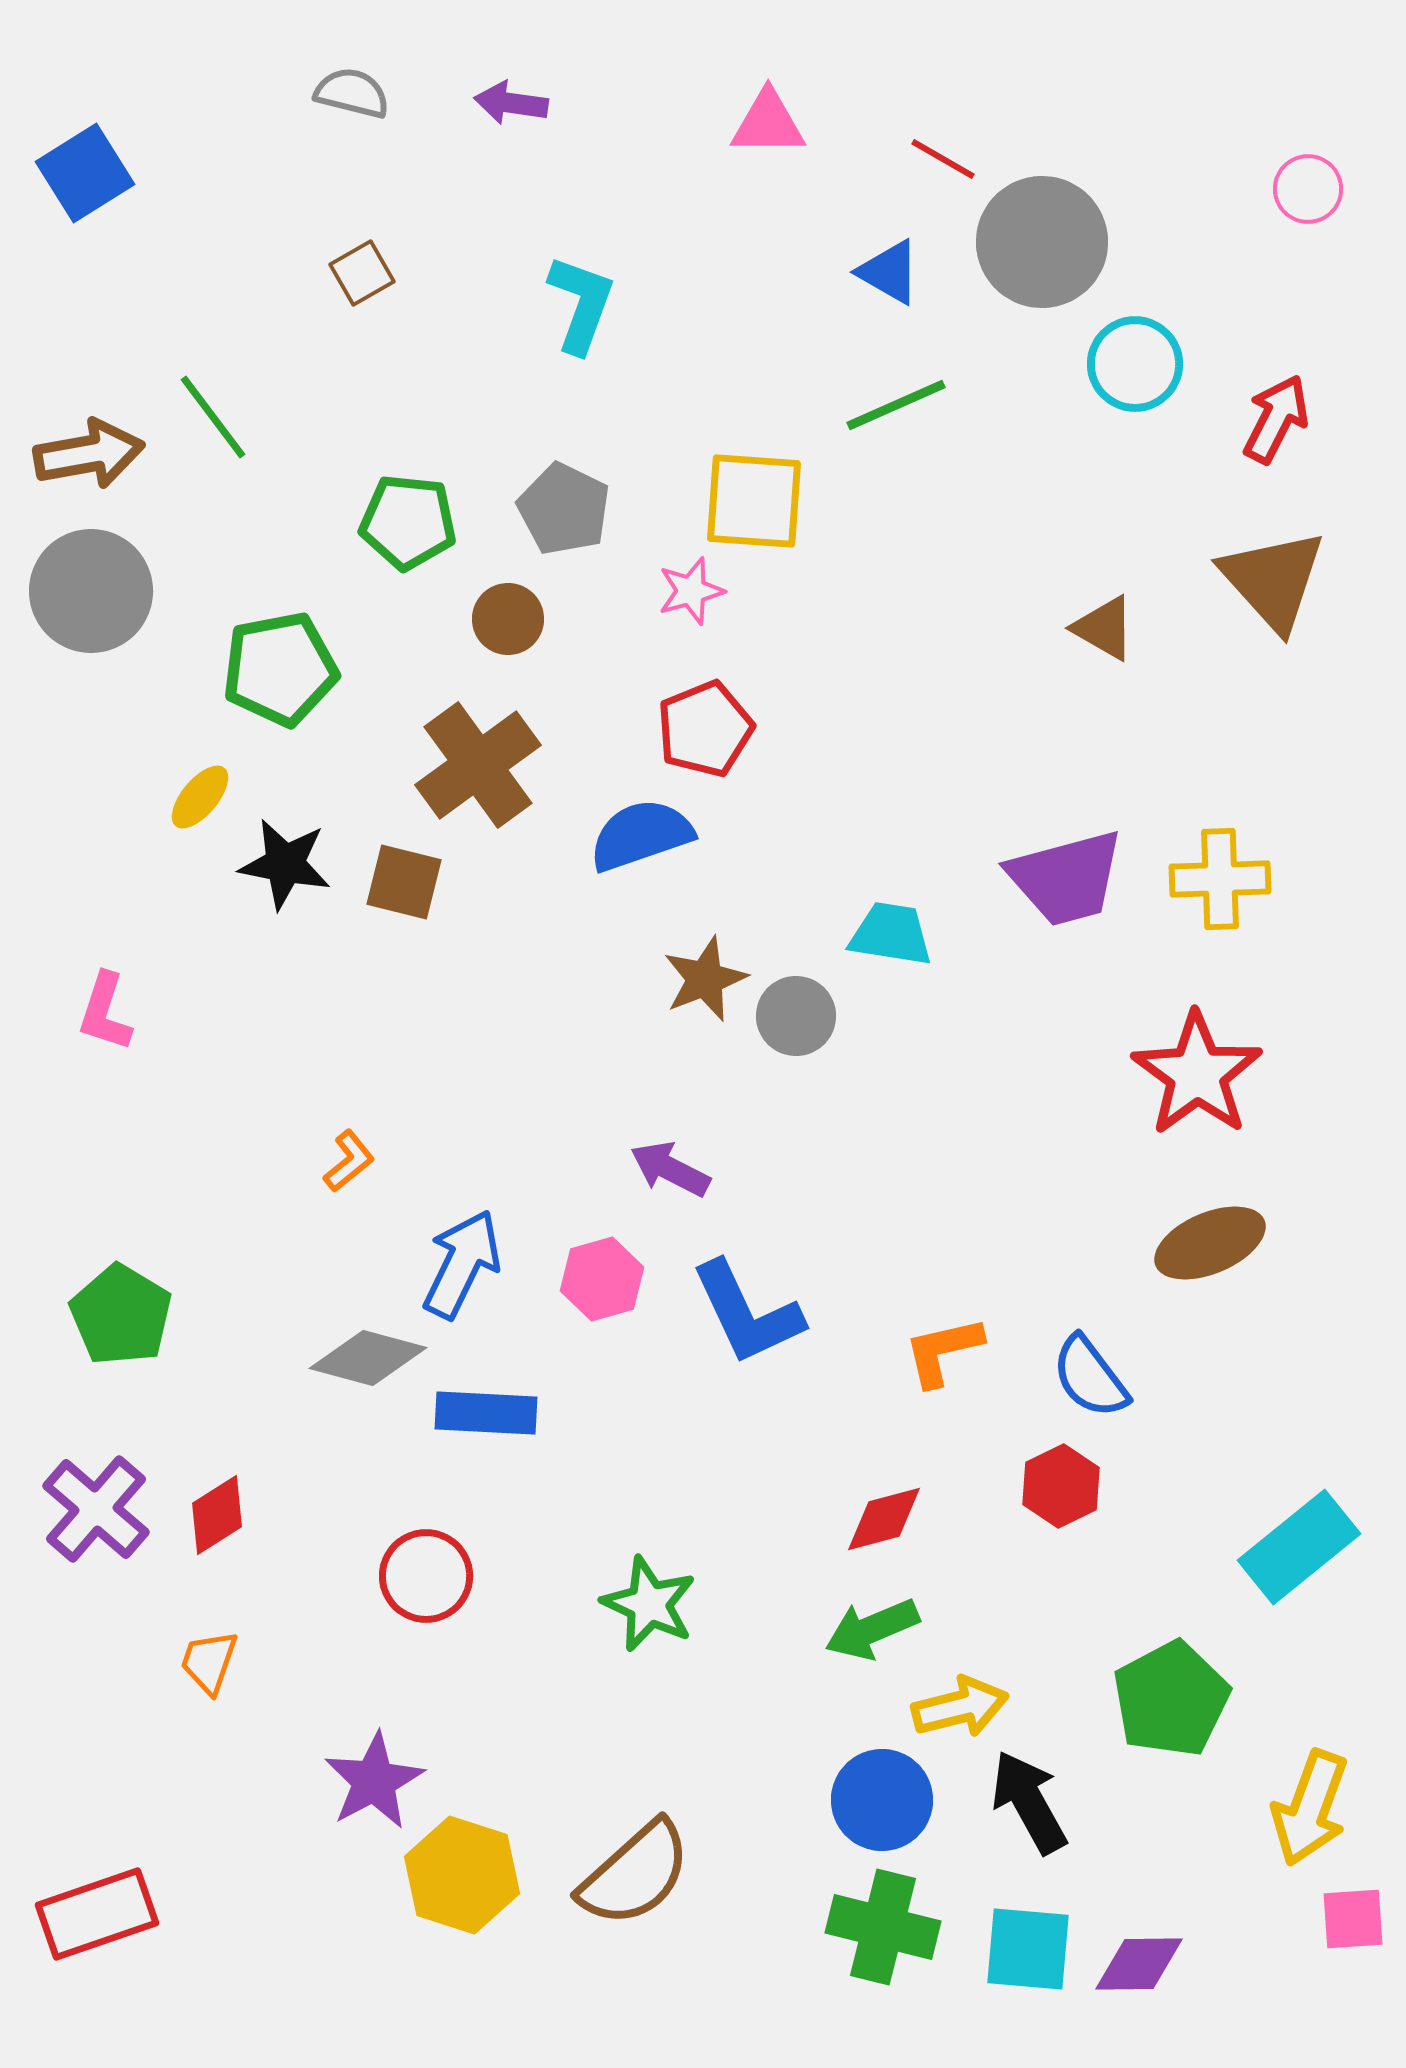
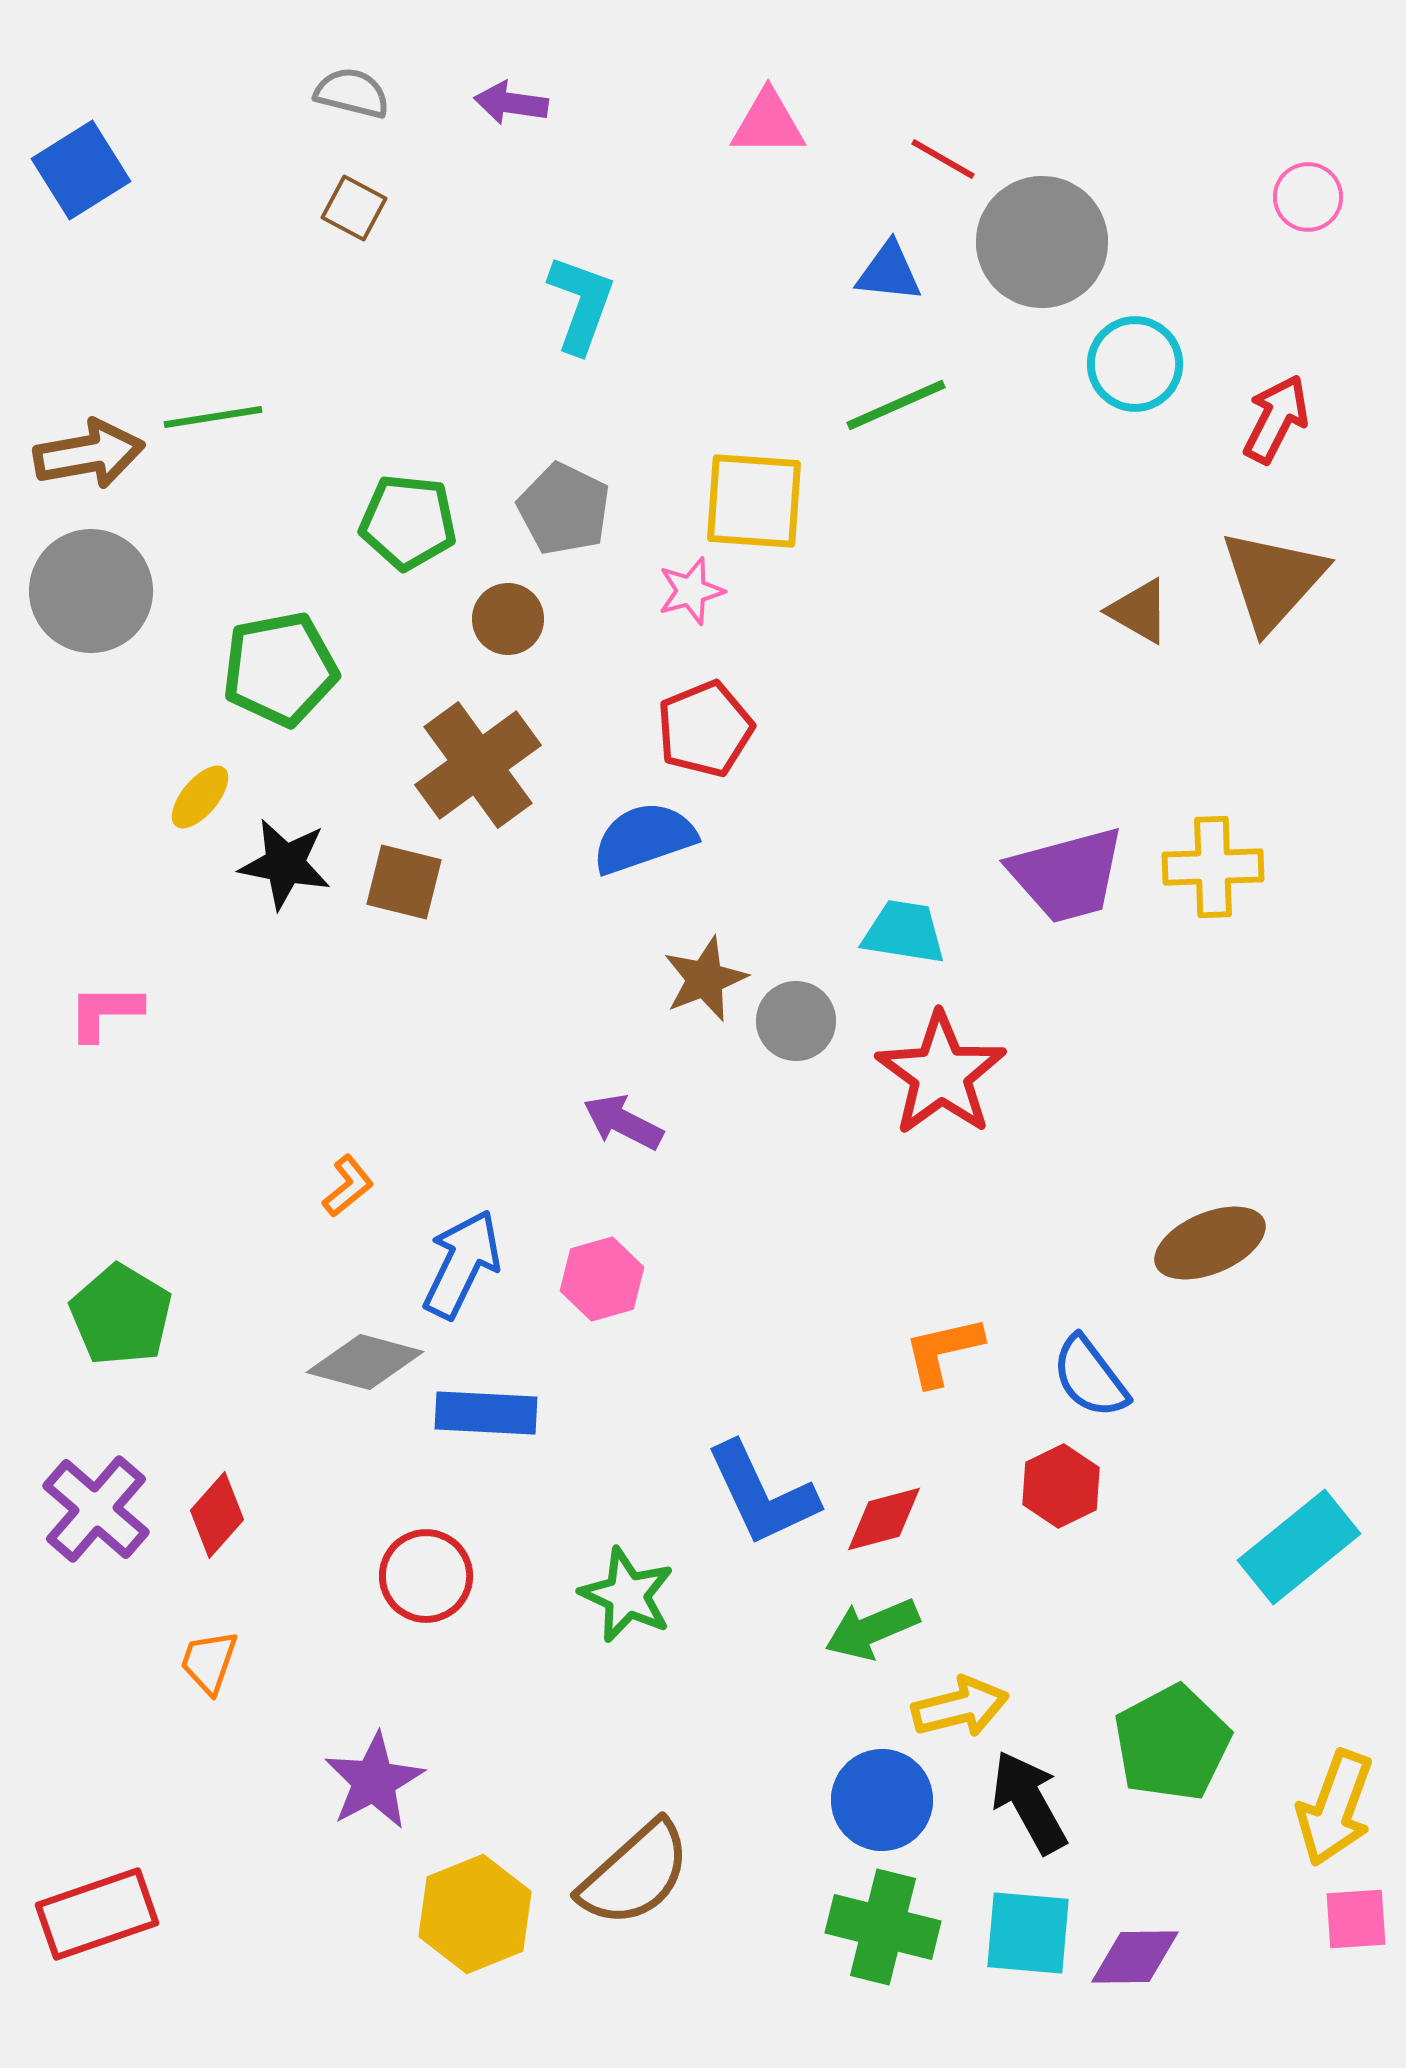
blue square at (85, 173): moved 4 px left, 3 px up
pink circle at (1308, 189): moved 8 px down
blue triangle at (889, 272): rotated 24 degrees counterclockwise
brown square at (362, 273): moved 8 px left, 65 px up; rotated 32 degrees counterclockwise
green line at (213, 417): rotated 62 degrees counterclockwise
brown triangle at (1273, 580): rotated 24 degrees clockwise
brown triangle at (1104, 628): moved 35 px right, 17 px up
blue semicircle at (641, 835): moved 3 px right, 3 px down
purple trapezoid at (1066, 878): moved 1 px right, 3 px up
yellow cross at (1220, 879): moved 7 px left, 12 px up
cyan trapezoid at (891, 934): moved 13 px right, 2 px up
pink L-shape at (105, 1012): rotated 72 degrees clockwise
gray circle at (796, 1016): moved 5 px down
red star at (1197, 1074): moved 256 px left
orange L-shape at (349, 1161): moved 1 px left, 25 px down
purple arrow at (670, 1169): moved 47 px left, 47 px up
blue L-shape at (747, 1313): moved 15 px right, 181 px down
gray diamond at (368, 1358): moved 3 px left, 4 px down
red diamond at (217, 1515): rotated 16 degrees counterclockwise
green star at (649, 1604): moved 22 px left, 9 px up
green pentagon at (1171, 1699): moved 1 px right, 44 px down
yellow arrow at (1310, 1808): moved 25 px right
yellow hexagon at (462, 1875): moved 13 px right, 39 px down; rotated 20 degrees clockwise
pink square at (1353, 1919): moved 3 px right
cyan square at (1028, 1949): moved 16 px up
purple diamond at (1139, 1964): moved 4 px left, 7 px up
